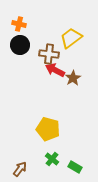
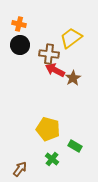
green rectangle: moved 21 px up
